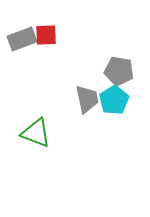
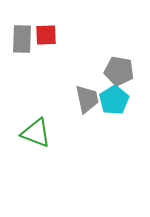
gray rectangle: rotated 68 degrees counterclockwise
